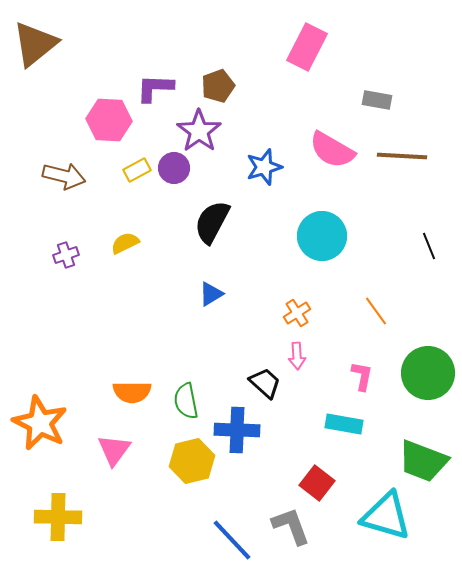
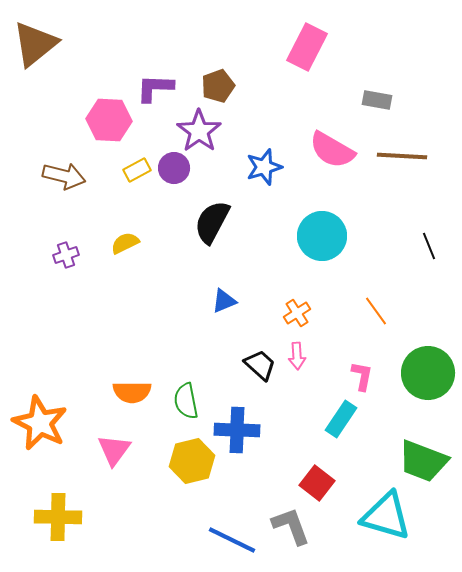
blue triangle: moved 13 px right, 7 px down; rotated 8 degrees clockwise
black trapezoid: moved 5 px left, 18 px up
cyan rectangle: moved 3 px left, 5 px up; rotated 66 degrees counterclockwise
blue line: rotated 21 degrees counterclockwise
